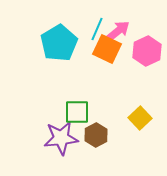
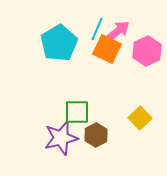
purple star: rotated 8 degrees counterclockwise
